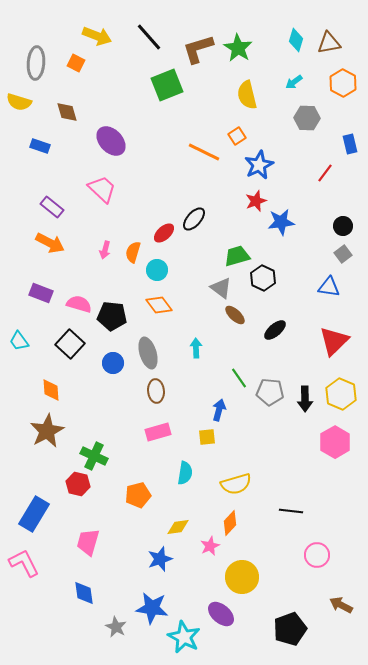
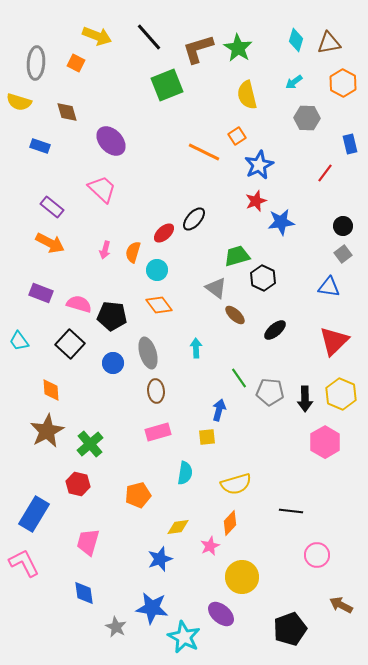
gray triangle at (221, 288): moved 5 px left
pink hexagon at (335, 442): moved 10 px left
green cross at (94, 456): moved 4 px left, 12 px up; rotated 24 degrees clockwise
